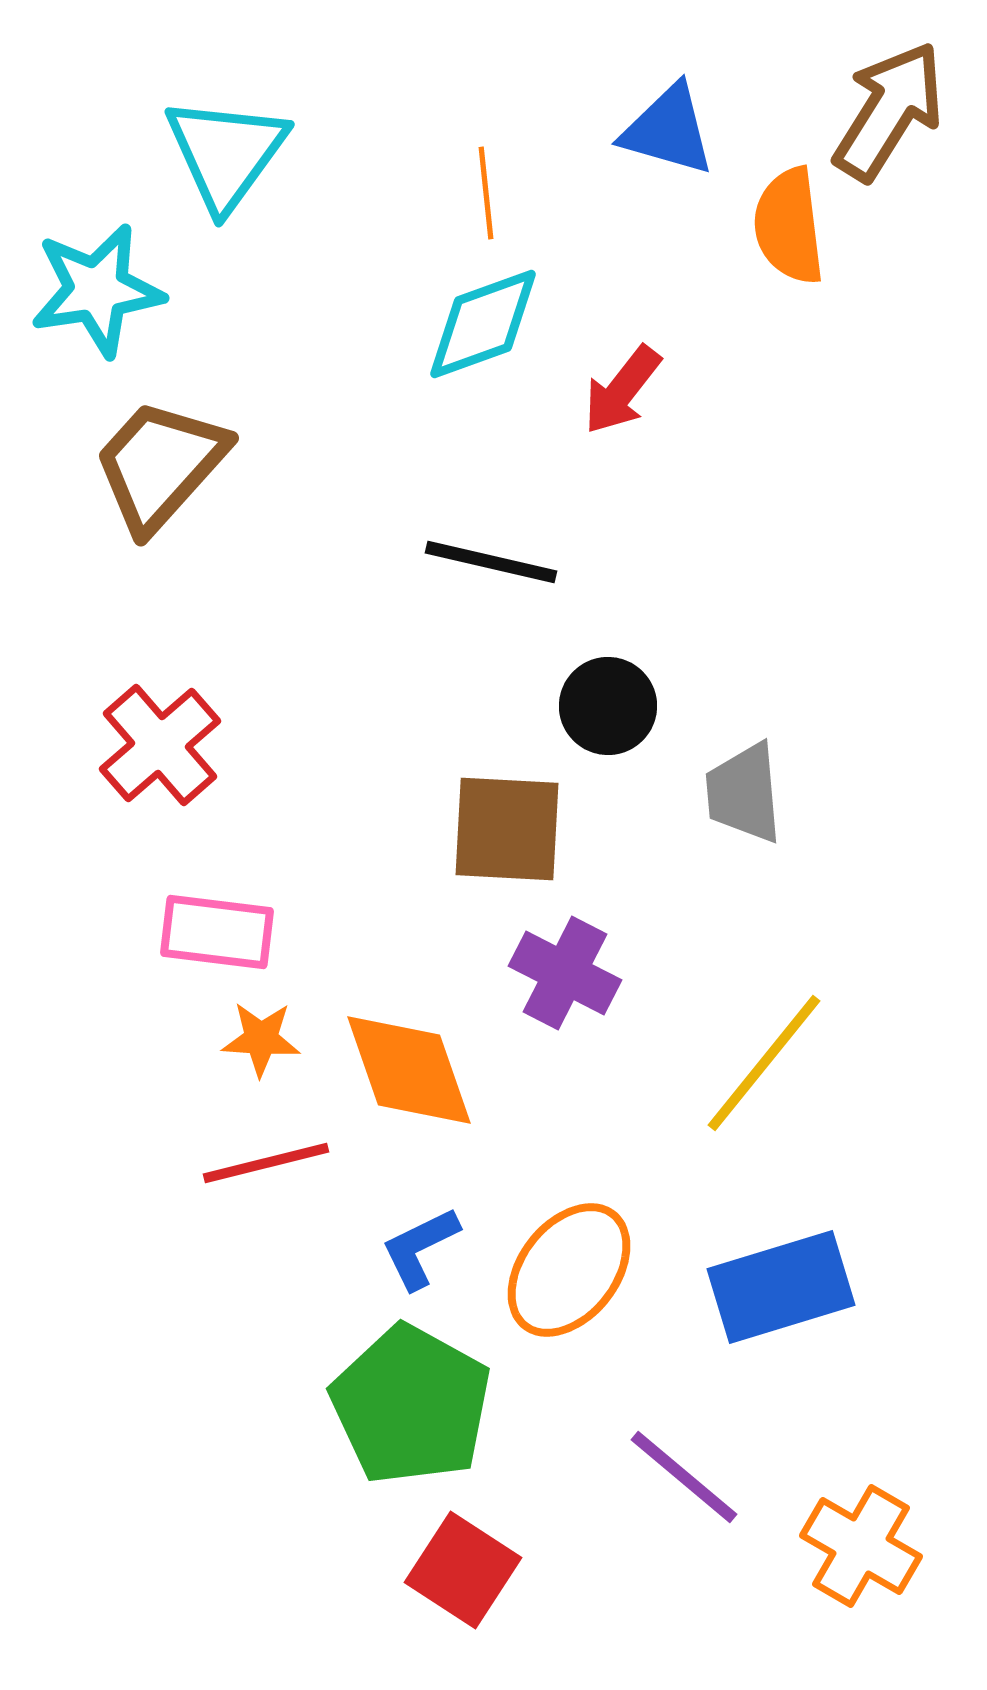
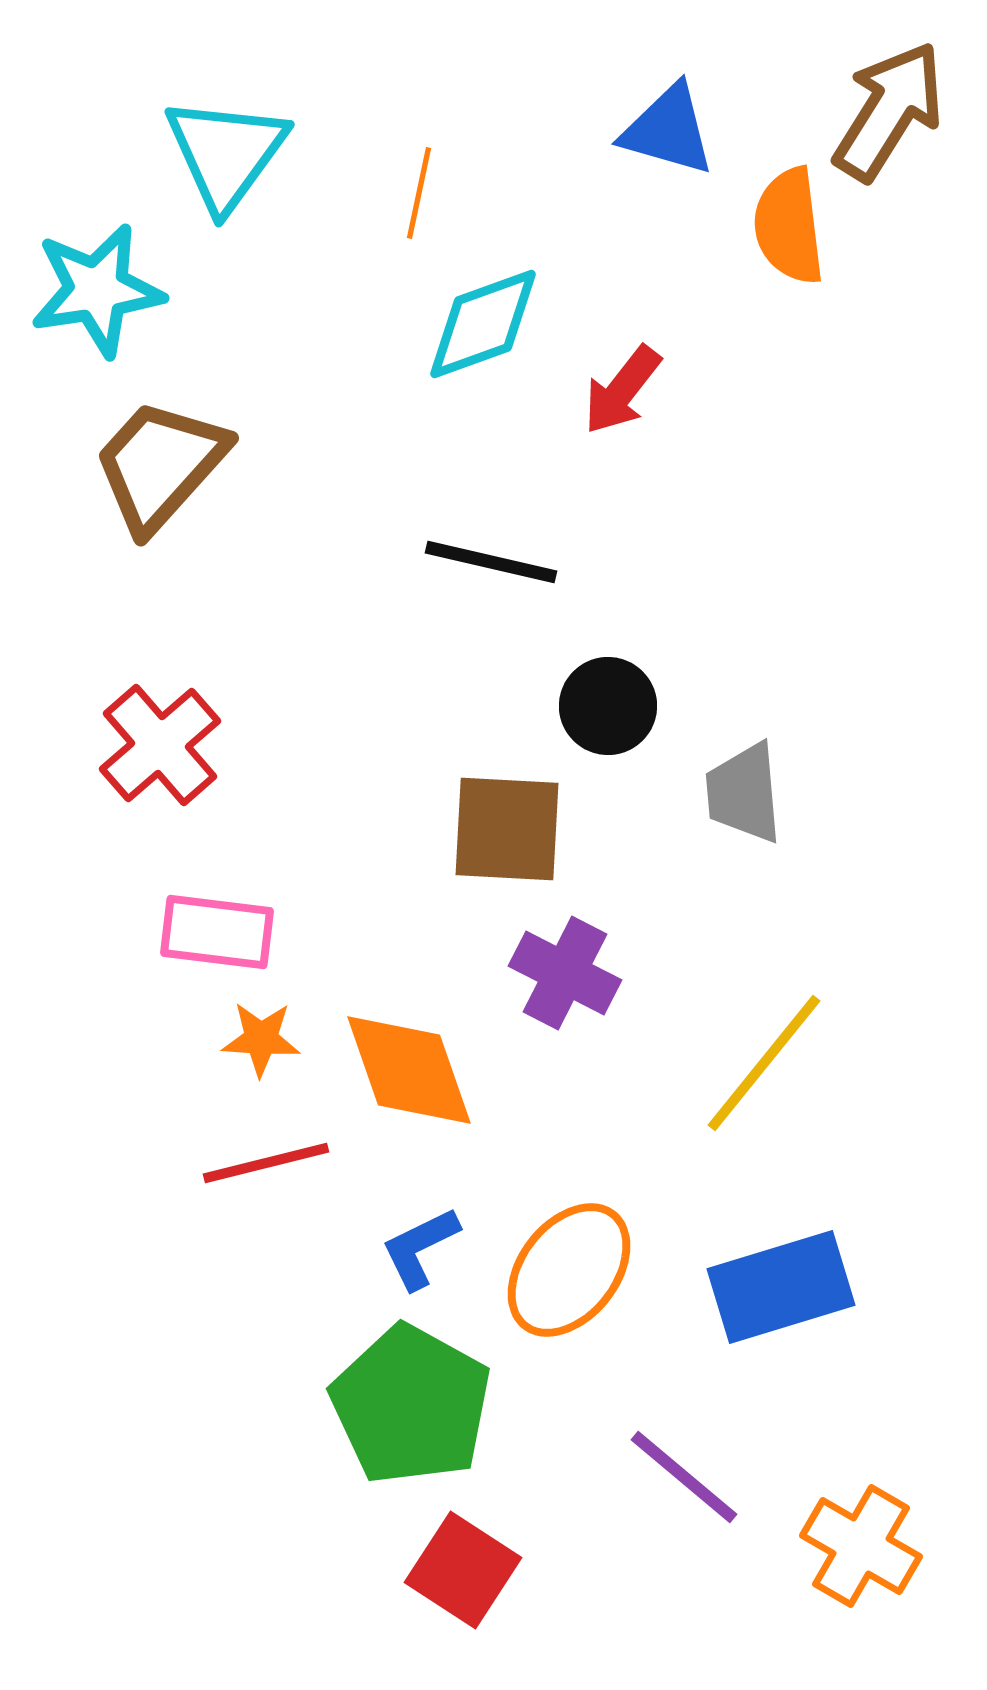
orange line: moved 67 px left; rotated 18 degrees clockwise
